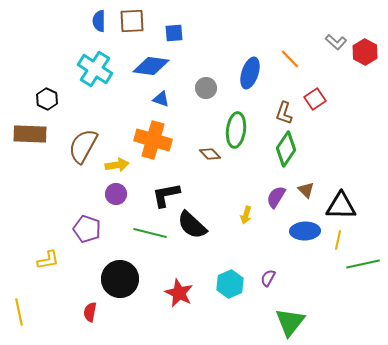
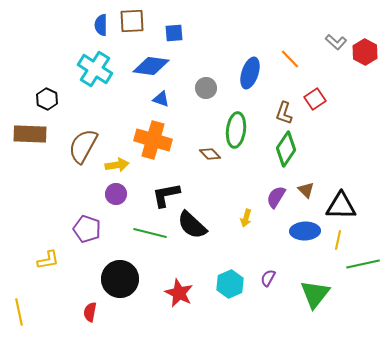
blue semicircle at (99, 21): moved 2 px right, 4 px down
yellow arrow at (246, 215): moved 3 px down
green triangle at (290, 322): moved 25 px right, 28 px up
